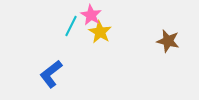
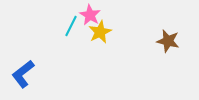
pink star: moved 1 px left
yellow star: rotated 15 degrees clockwise
blue L-shape: moved 28 px left
